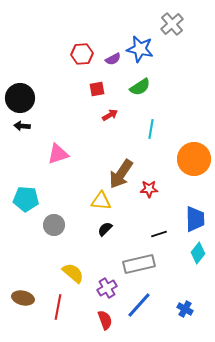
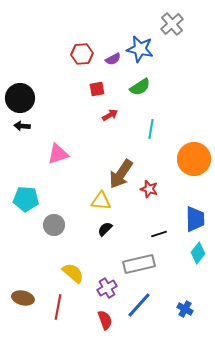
red star: rotated 18 degrees clockwise
